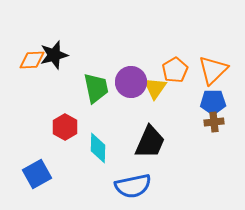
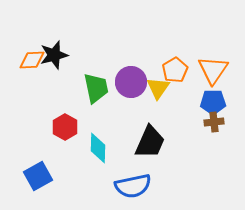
orange triangle: rotated 12 degrees counterclockwise
yellow triangle: moved 3 px right
blue square: moved 1 px right, 2 px down
